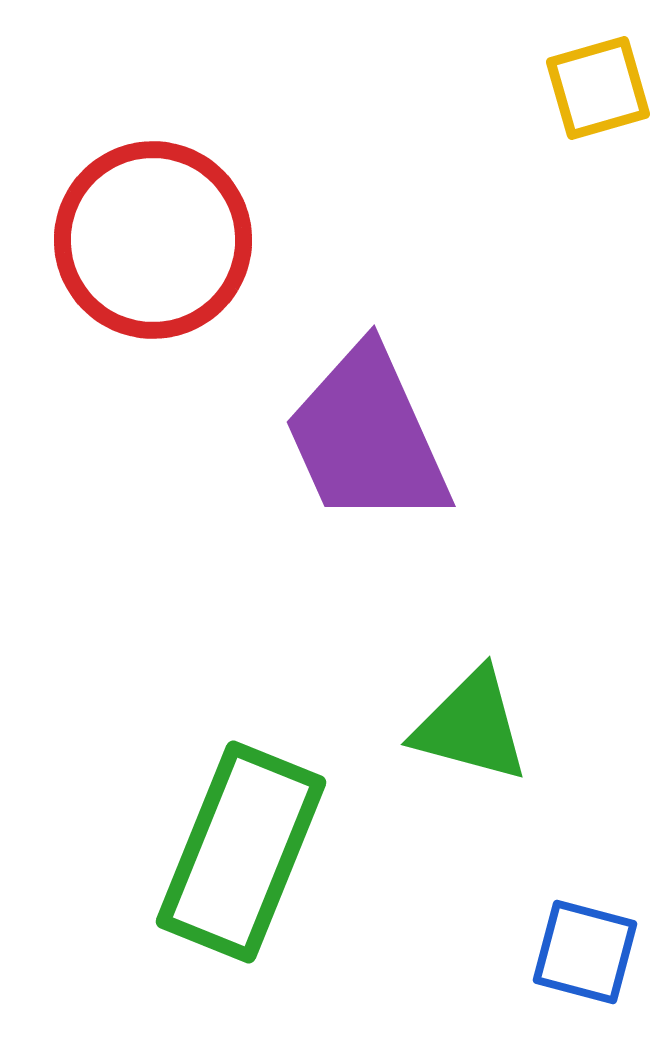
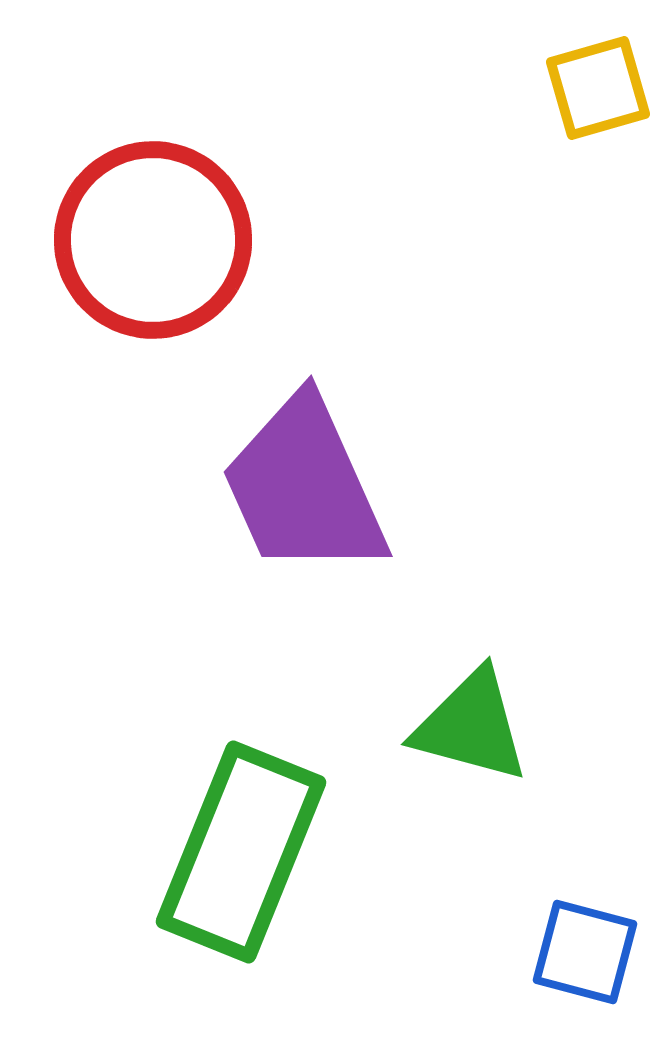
purple trapezoid: moved 63 px left, 50 px down
